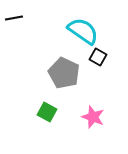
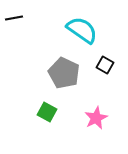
cyan semicircle: moved 1 px left, 1 px up
black square: moved 7 px right, 8 px down
pink star: moved 3 px right, 1 px down; rotated 25 degrees clockwise
